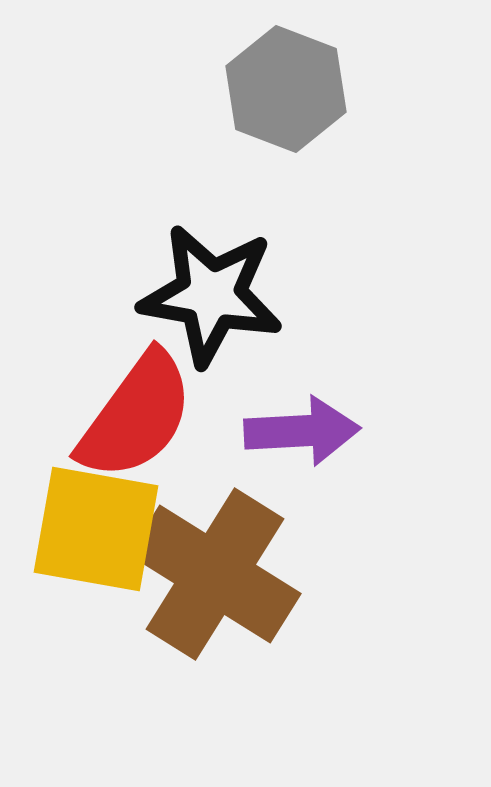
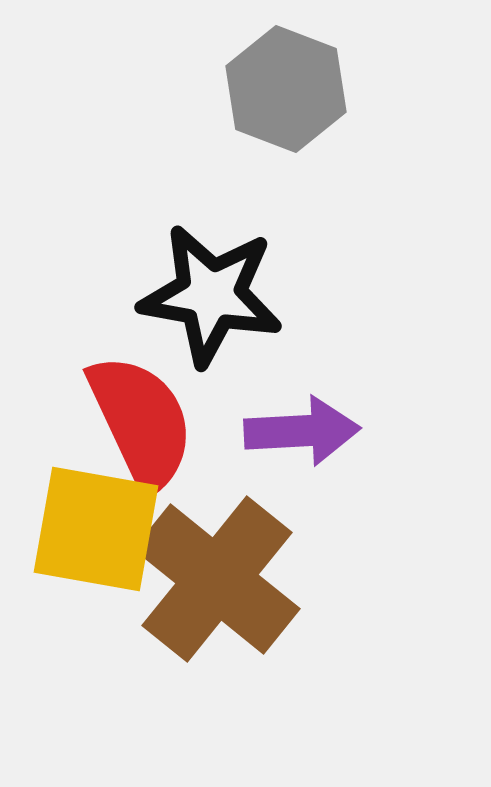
red semicircle: moved 5 px right, 6 px down; rotated 61 degrees counterclockwise
brown cross: moved 2 px right, 5 px down; rotated 7 degrees clockwise
